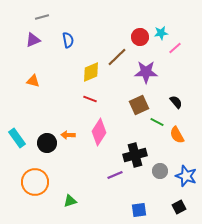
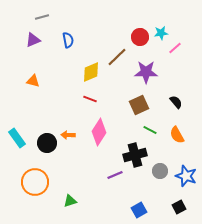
green line: moved 7 px left, 8 px down
blue square: rotated 21 degrees counterclockwise
